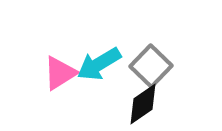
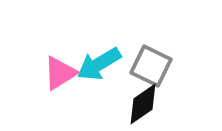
gray square: rotated 18 degrees counterclockwise
